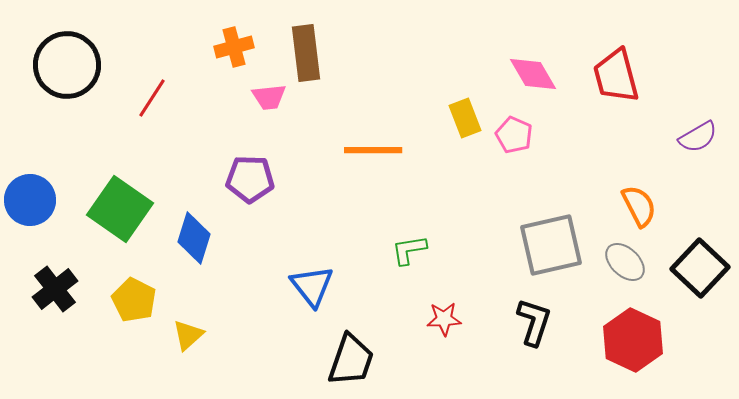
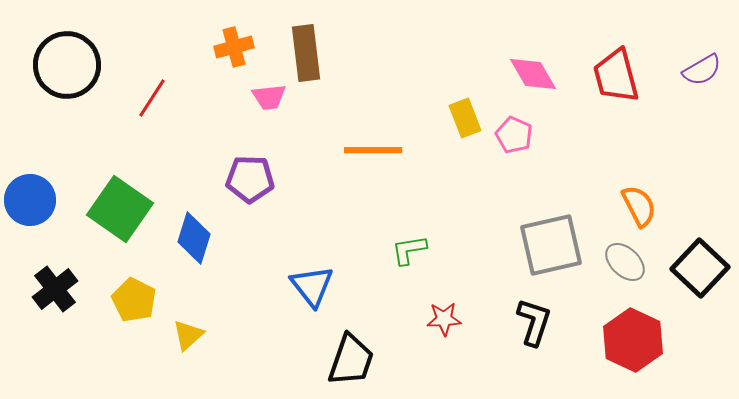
purple semicircle: moved 4 px right, 67 px up
